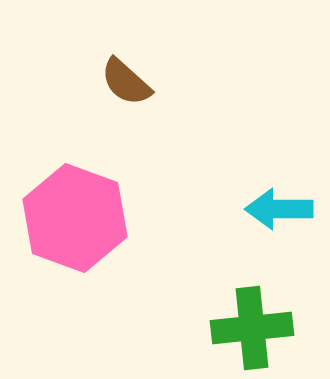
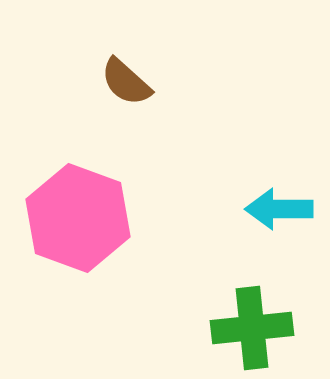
pink hexagon: moved 3 px right
